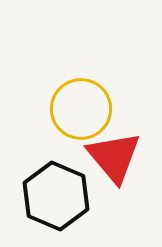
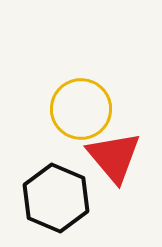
black hexagon: moved 2 px down
